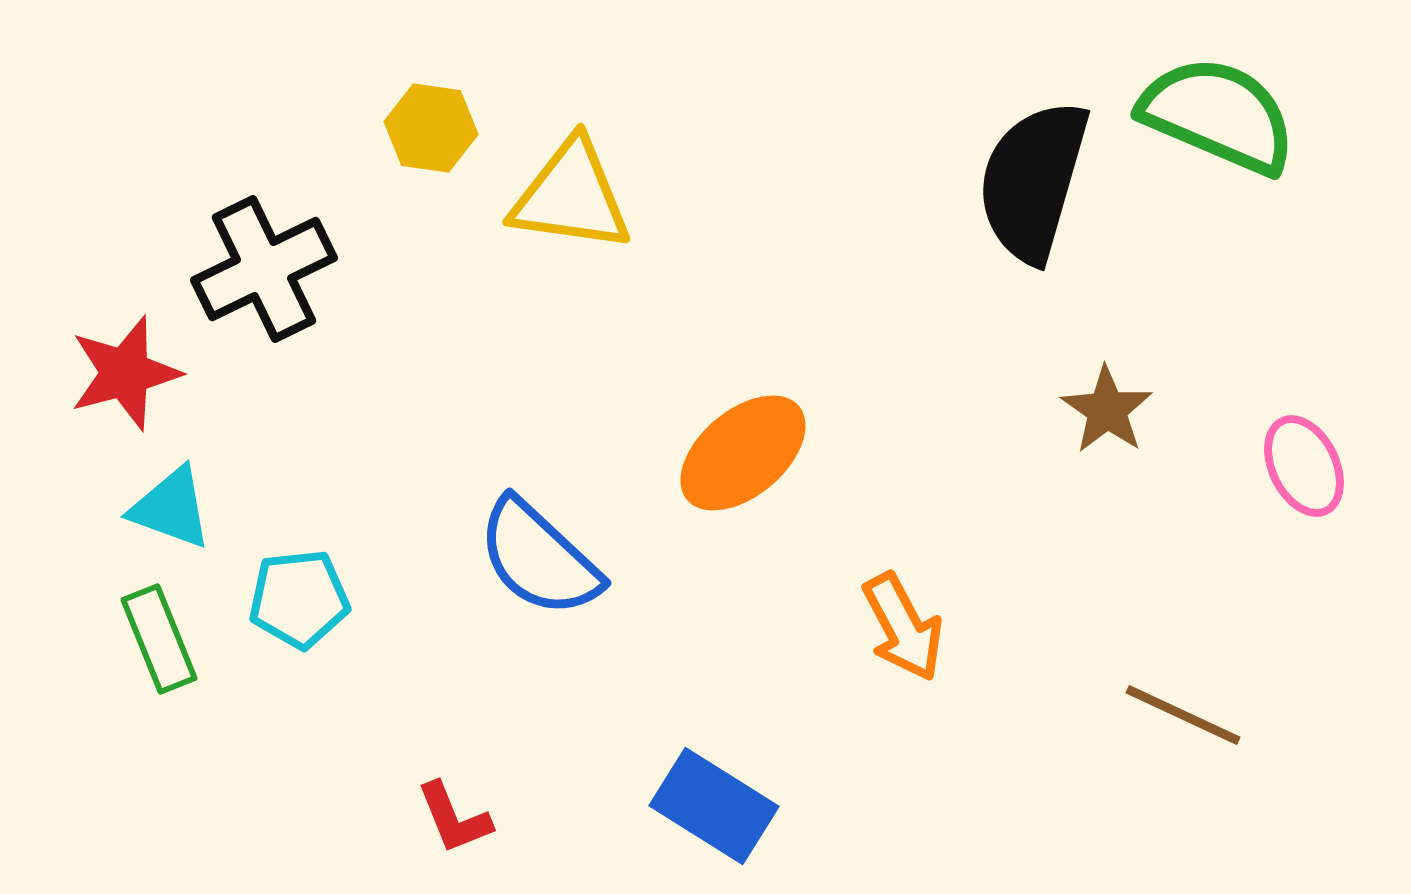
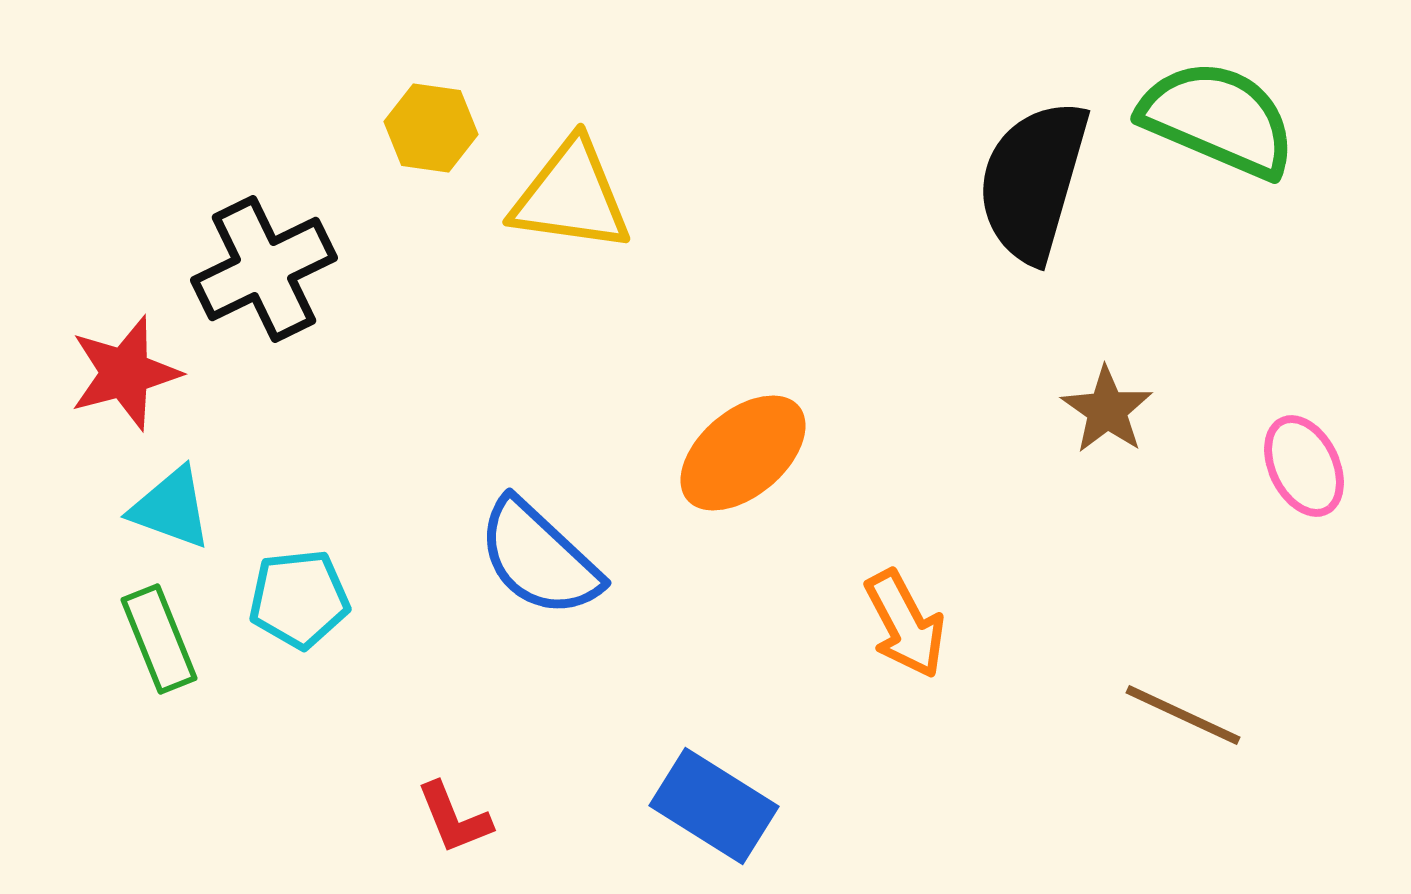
green semicircle: moved 4 px down
orange arrow: moved 2 px right, 3 px up
